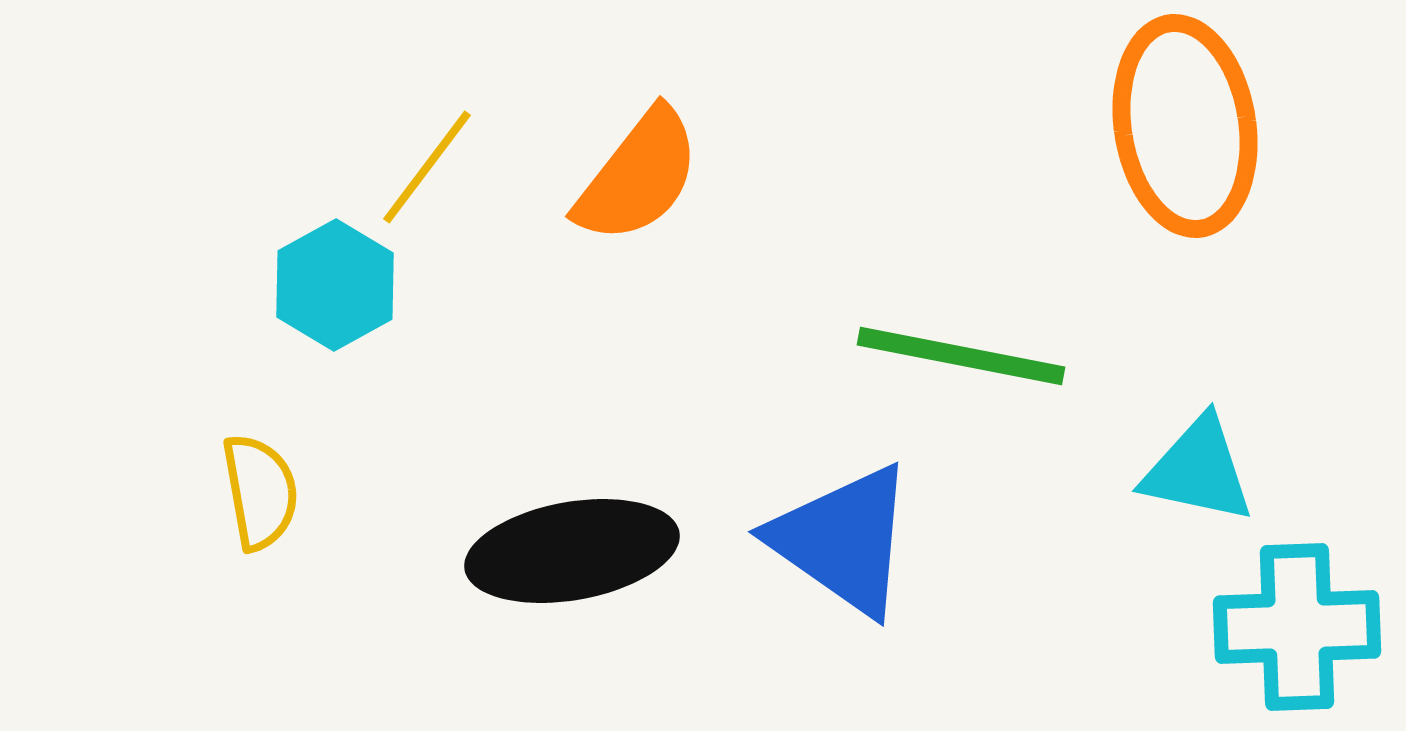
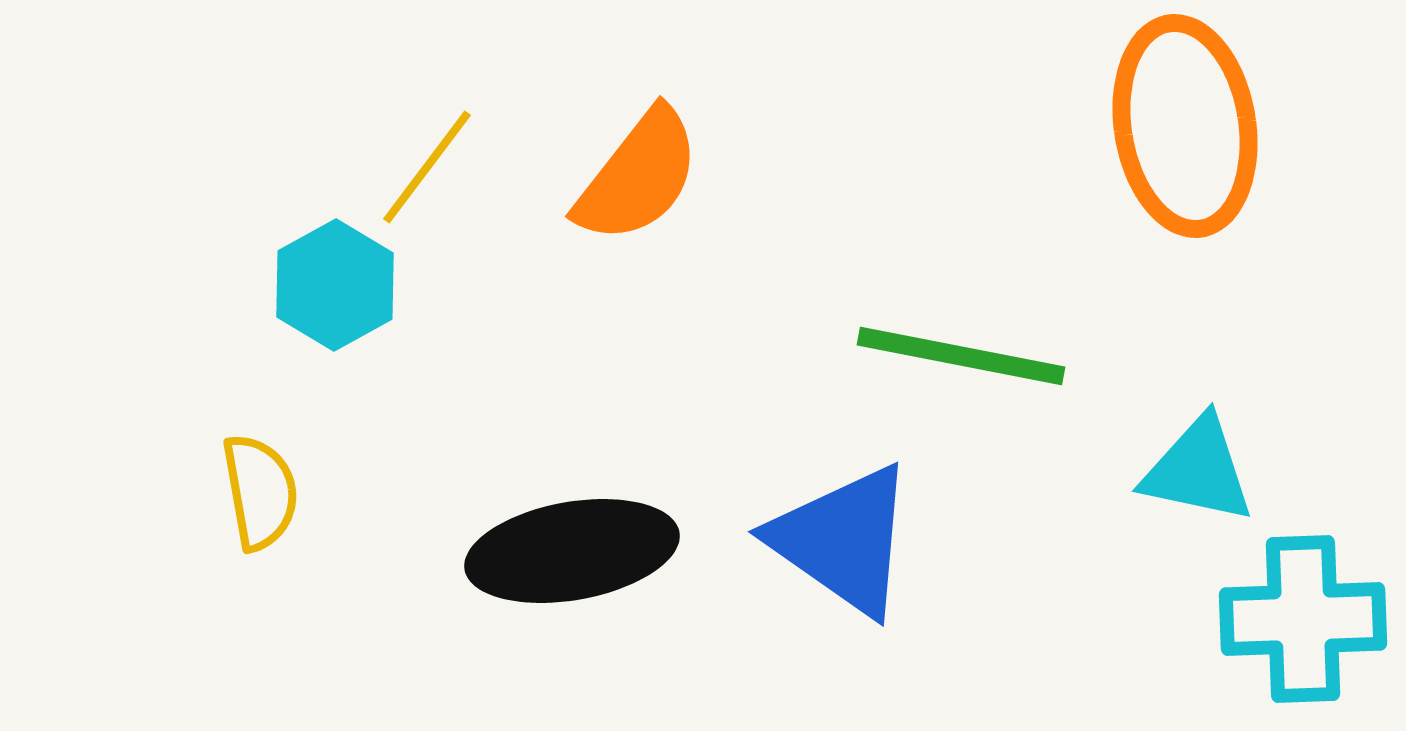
cyan cross: moved 6 px right, 8 px up
